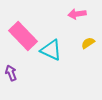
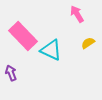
pink arrow: rotated 66 degrees clockwise
